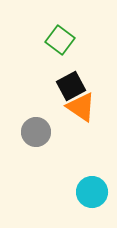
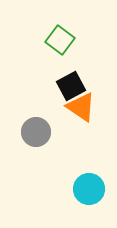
cyan circle: moved 3 px left, 3 px up
